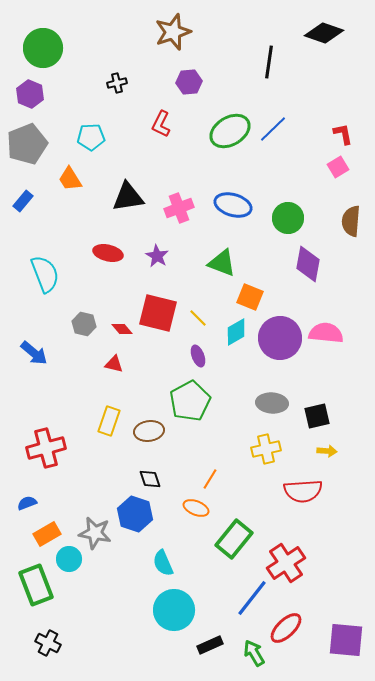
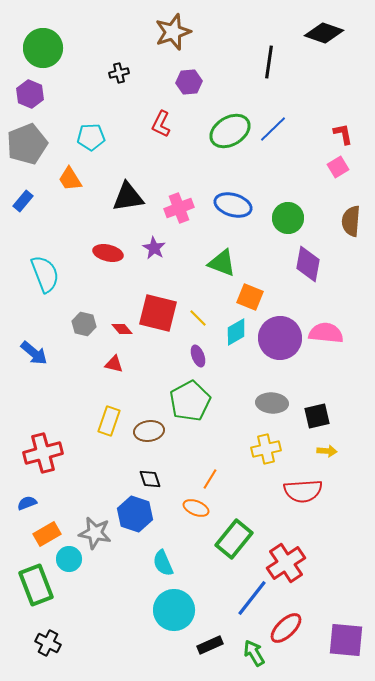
black cross at (117, 83): moved 2 px right, 10 px up
purple star at (157, 256): moved 3 px left, 8 px up
red cross at (46, 448): moved 3 px left, 5 px down
